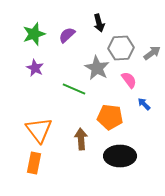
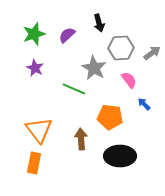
gray star: moved 3 px left
